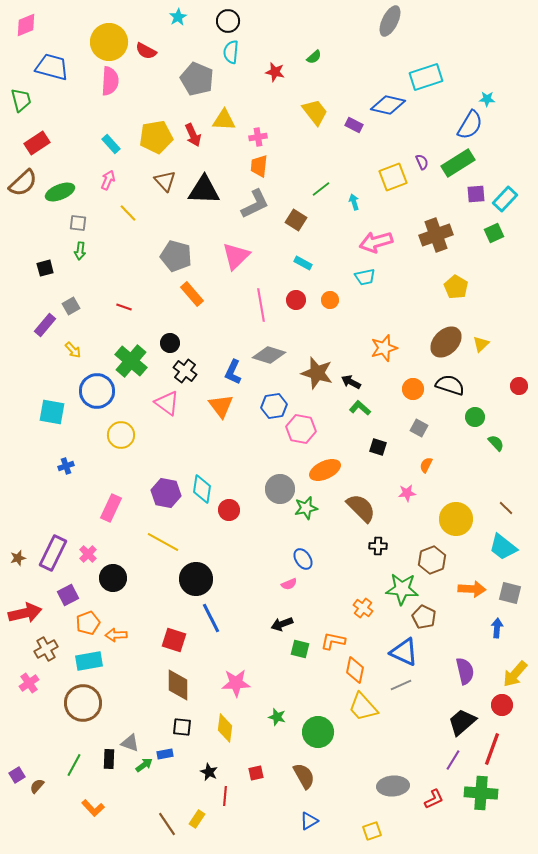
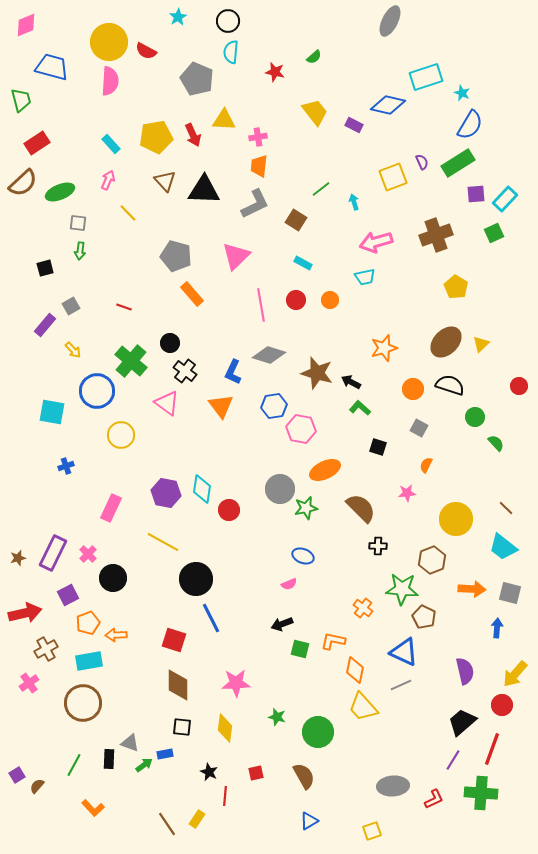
cyan star at (487, 99): moved 25 px left, 6 px up; rotated 21 degrees clockwise
blue ellipse at (303, 559): moved 3 px up; rotated 35 degrees counterclockwise
